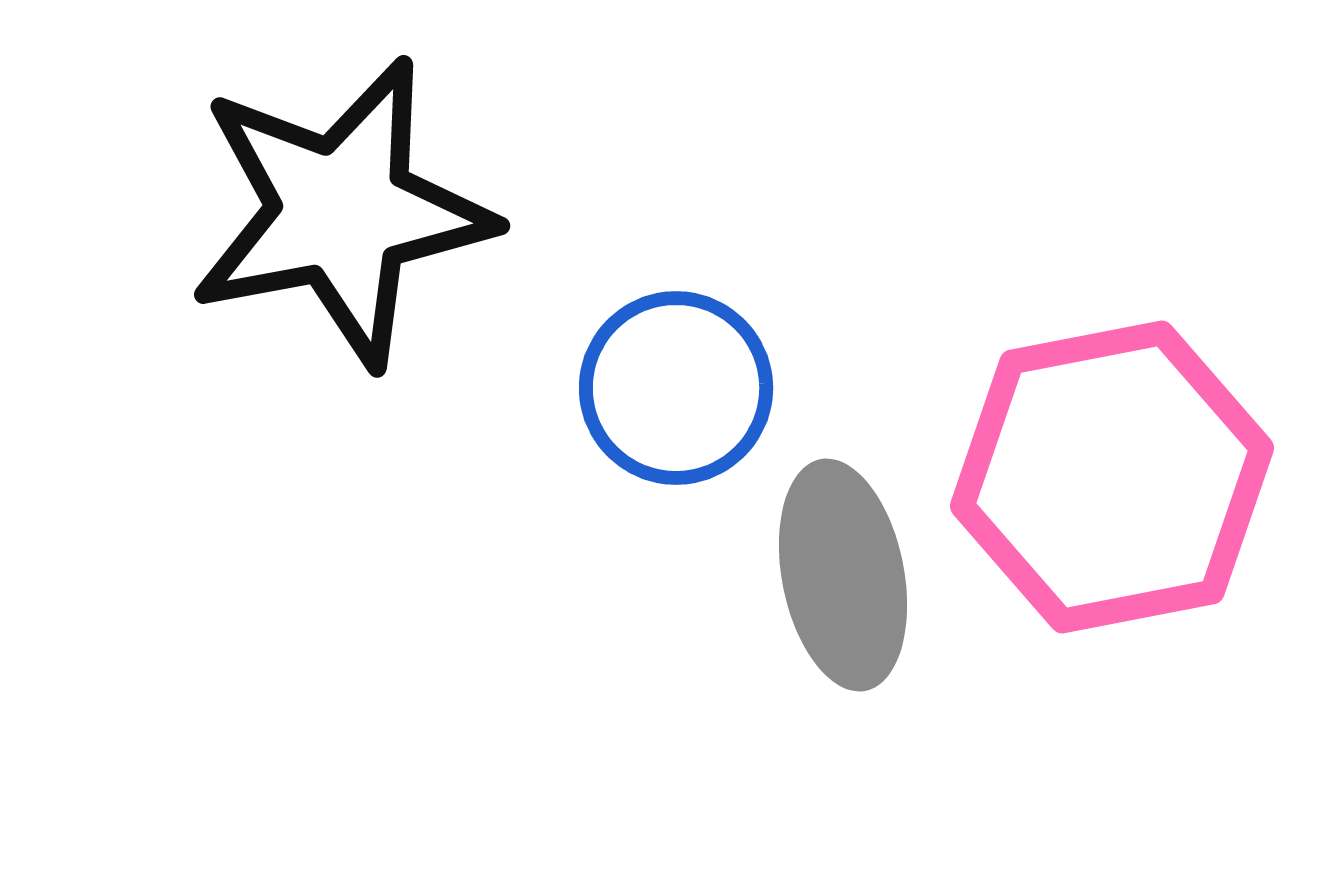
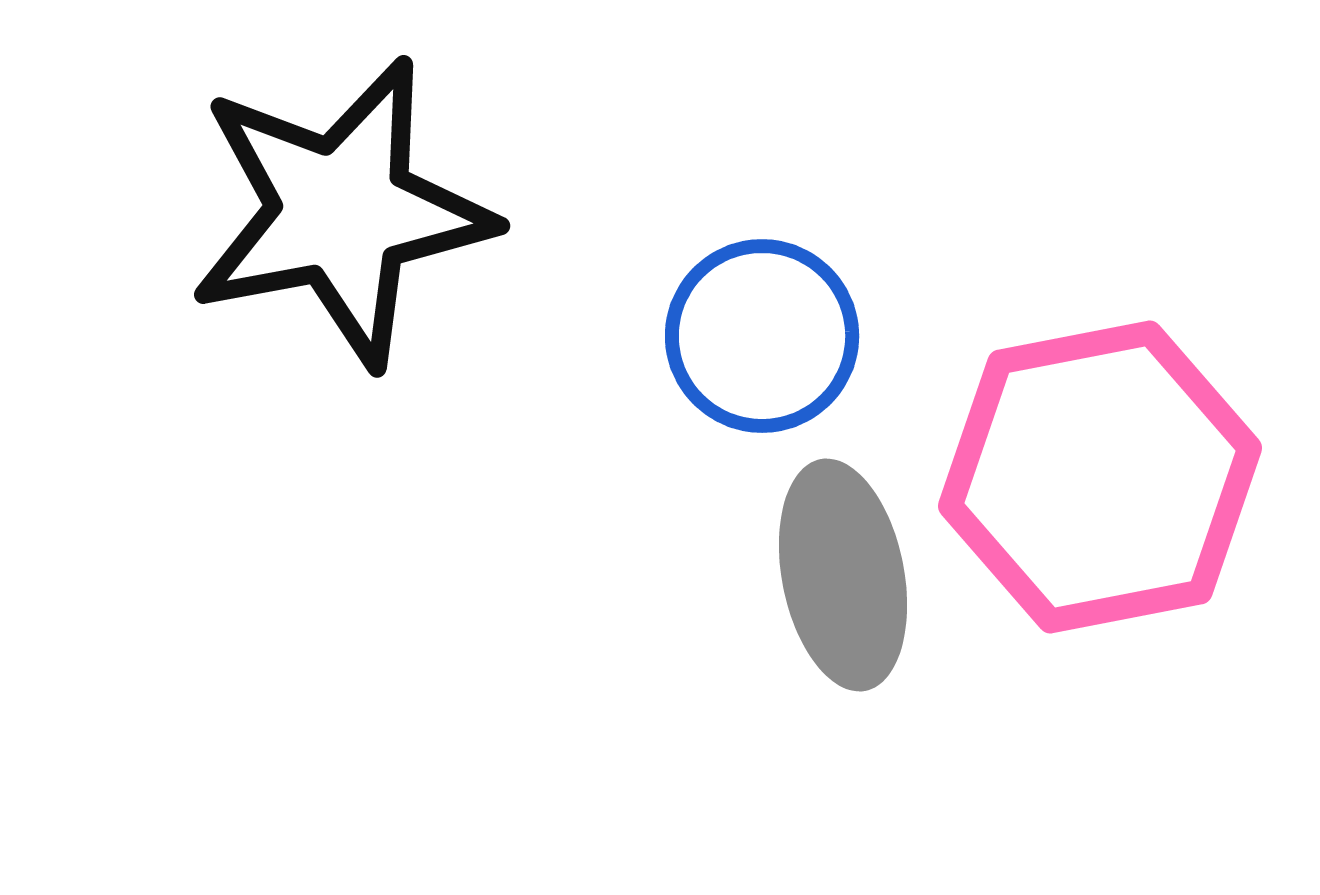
blue circle: moved 86 px right, 52 px up
pink hexagon: moved 12 px left
